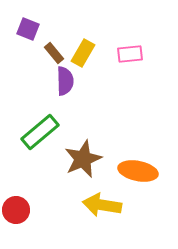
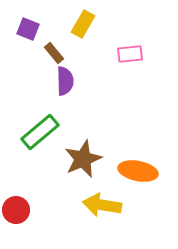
yellow rectangle: moved 29 px up
